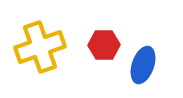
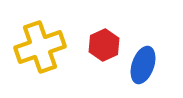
red hexagon: rotated 24 degrees counterclockwise
